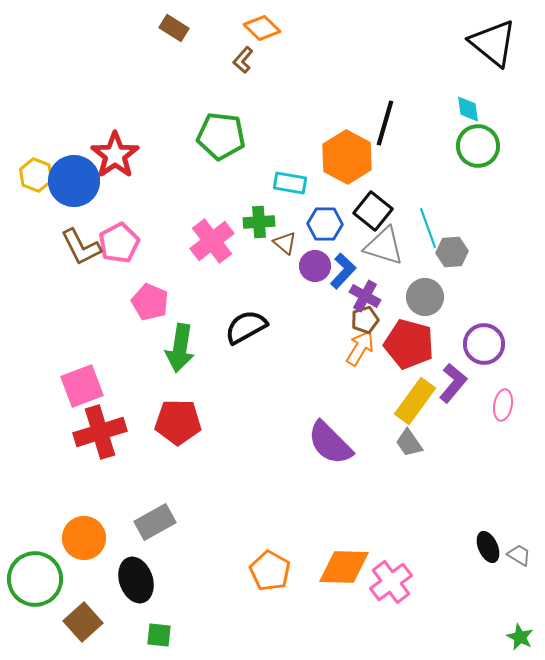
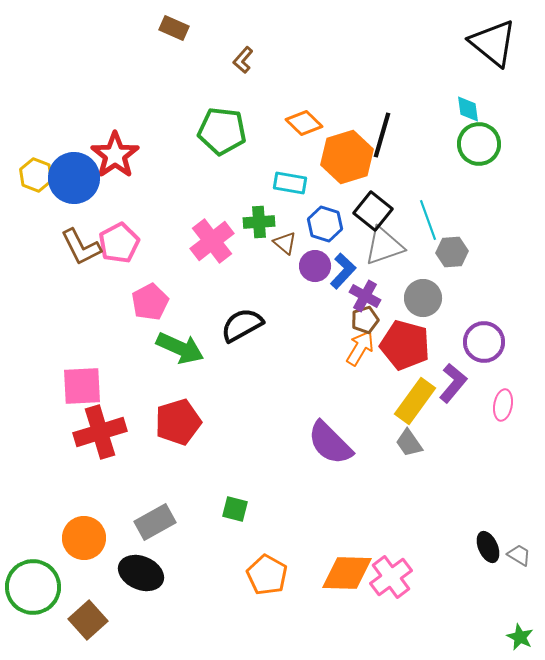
brown rectangle at (174, 28): rotated 8 degrees counterclockwise
orange diamond at (262, 28): moved 42 px right, 95 px down
black line at (385, 123): moved 3 px left, 12 px down
green pentagon at (221, 136): moved 1 px right, 5 px up
green circle at (478, 146): moved 1 px right, 2 px up
orange hexagon at (347, 157): rotated 15 degrees clockwise
blue circle at (74, 181): moved 3 px up
blue hexagon at (325, 224): rotated 16 degrees clockwise
cyan line at (428, 228): moved 8 px up
gray triangle at (384, 246): rotated 36 degrees counterclockwise
gray circle at (425, 297): moved 2 px left, 1 px down
pink pentagon at (150, 302): rotated 21 degrees clockwise
black semicircle at (246, 327): moved 4 px left, 2 px up
red pentagon at (409, 344): moved 4 px left, 1 px down
purple circle at (484, 344): moved 2 px up
green arrow at (180, 348): rotated 75 degrees counterclockwise
pink square at (82, 386): rotated 18 degrees clockwise
red pentagon at (178, 422): rotated 18 degrees counterclockwise
orange diamond at (344, 567): moved 3 px right, 6 px down
orange pentagon at (270, 571): moved 3 px left, 4 px down
green circle at (35, 579): moved 2 px left, 8 px down
black ellipse at (136, 580): moved 5 px right, 7 px up; rotated 48 degrees counterclockwise
pink cross at (391, 582): moved 5 px up
brown square at (83, 622): moved 5 px right, 2 px up
green square at (159, 635): moved 76 px right, 126 px up; rotated 8 degrees clockwise
